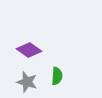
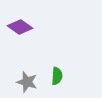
purple diamond: moved 9 px left, 23 px up
